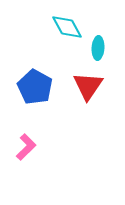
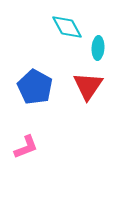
pink L-shape: rotated 24 degrees clockwise
